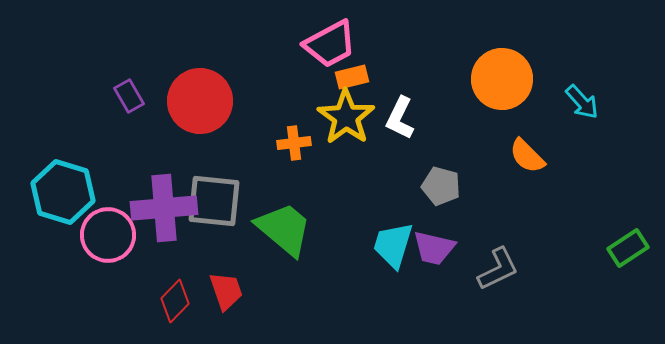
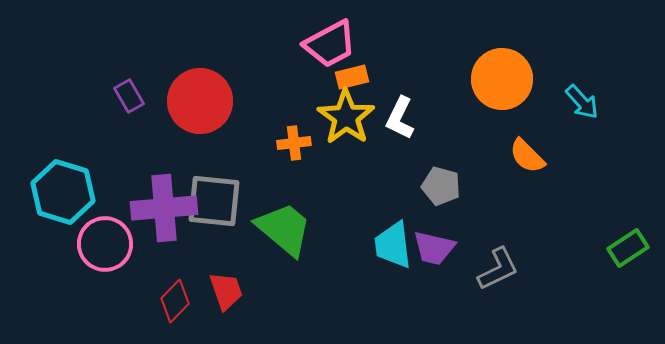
pink circle: moved 3 px left, 9 px down
cyan trapezoid: rotated 24 degrees counterclockwise
